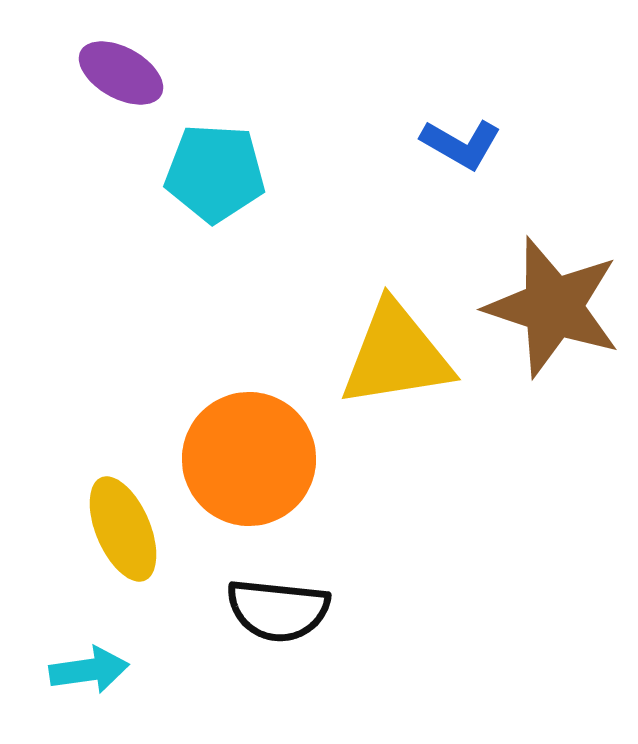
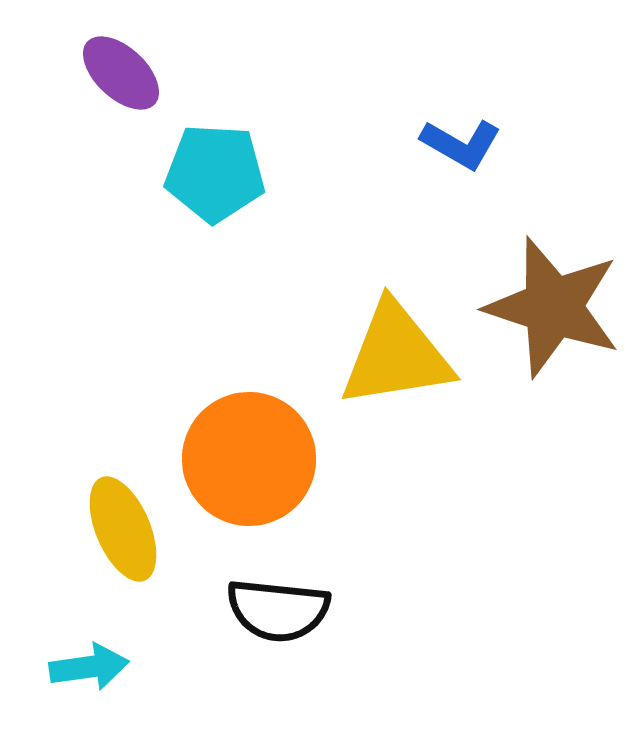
purple ellipse: rotated 14 degrees clockwise
cyan arrow: moved 3 px up
